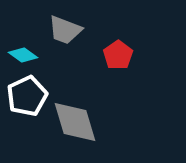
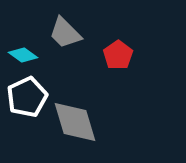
gray trapezoid: moved 3 px down; rotated 24 degrees clockwise
white pentagon: moved 1 px down
